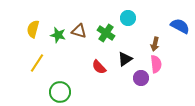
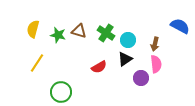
cyan circle: moved 22 px down
red semicircle: rotated 77 degrees counterclockwise
green circle: moved 1 px right
